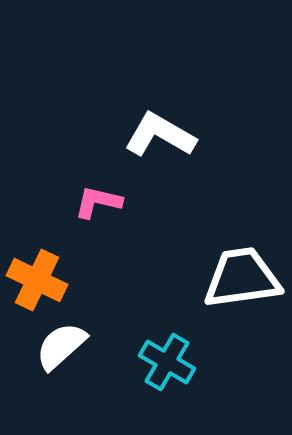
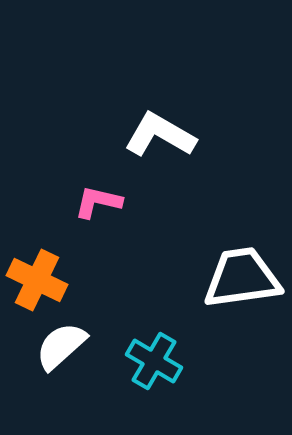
cyan cross: moved 13 px left, 1 px up
